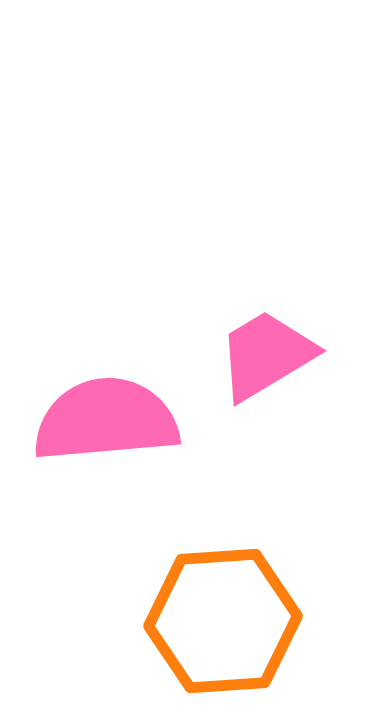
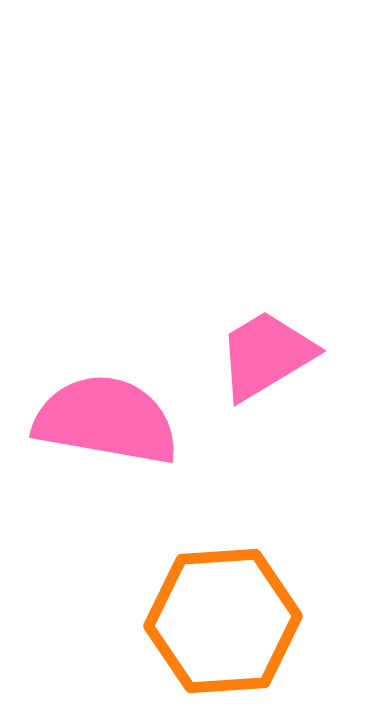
pink semicircle: rotated 15 degrees clockwise
